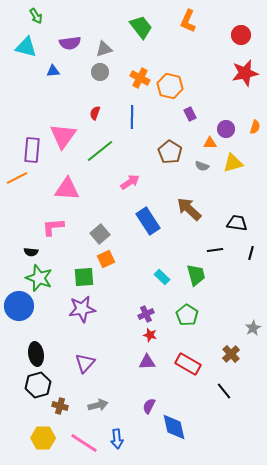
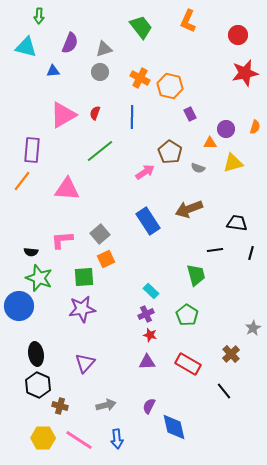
green arrow at (36, 16): moved 3 px right; rotated 35 degrees clockwise
red circle at (241, 35): moved 3 px left
purple semicircle at (70, 43): rotated 60 degrees counterclockwise
pink triangle at (63, 136): moved 21 px up; rotated 24 degrees clockwise
gray semicircle at (202, 166): moved 4 px left, 2 px down
orange line at (17, 178): moved 5 px right, 3 px down; rotated 25 degrees counterclockwise
pink arrow at (130, 182): moved 15 px right, 10 px up
brown arrow at (189, 209): rotated 64 degrees counterclockwise
pink L-shape at (53, 227): moved 9 px right, 13 px down
cyan rectangle at (162, 277): moved 11 px left, 14 px down
black hexagon at (38, 385): rotated 20 degrees counterclockwise
gray arrow at (98, 405): moved 8 px right
pink line at (84, 443): moved 5 px left, 3 px up
